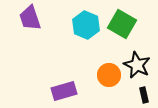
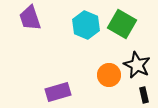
purple rectangle: moved 6 px left, 1 px down
